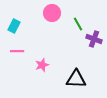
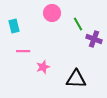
cyan rectangle: rotated 40 degrees counterclockwise
pink line: moved 6 px right
pink star: moved 1 px right, 2 px down
